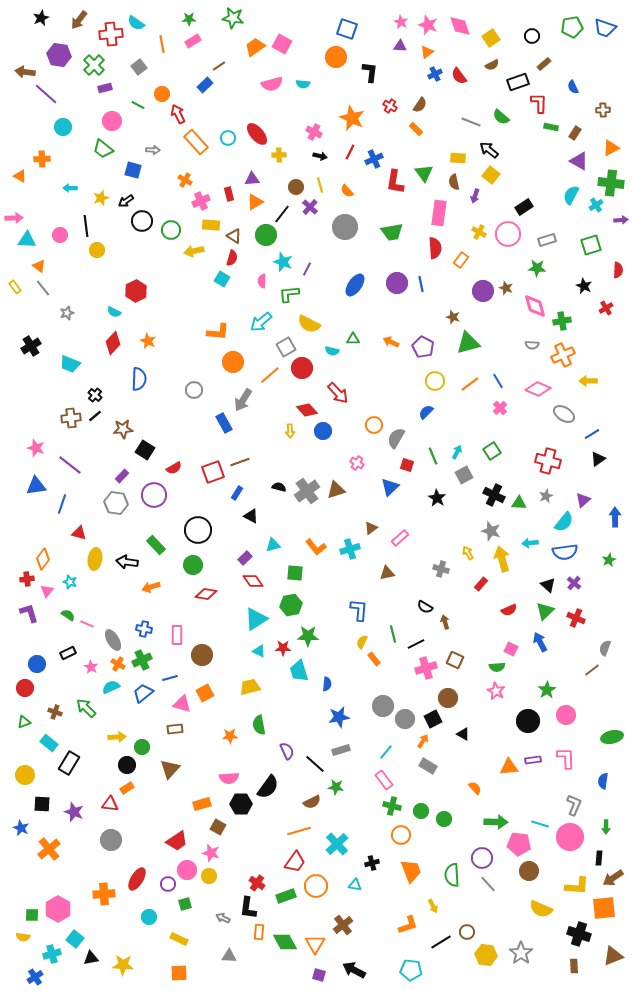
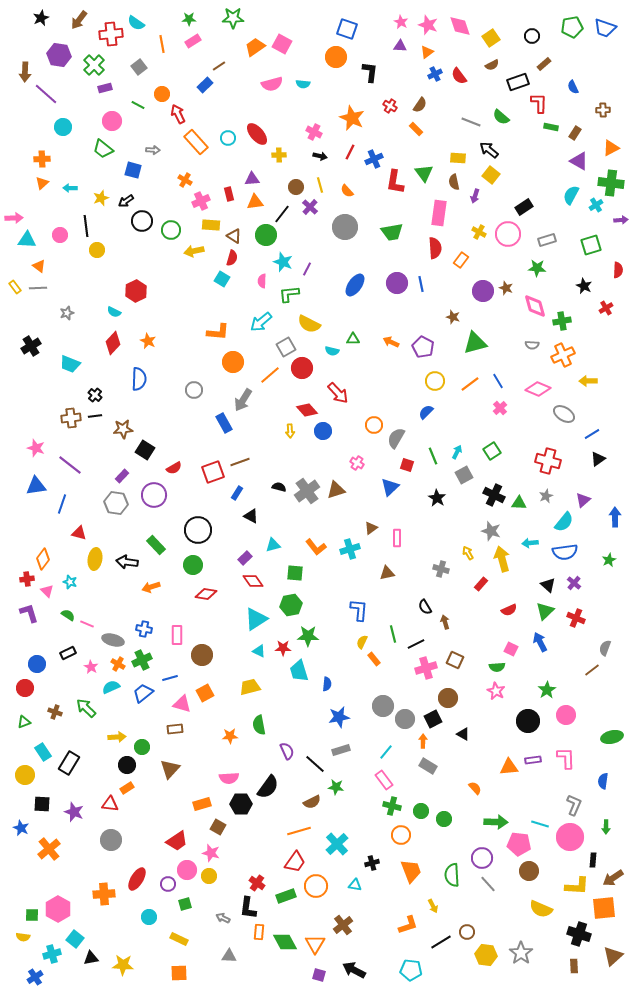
green star at (233, 18): rotated 10 degrees counterclockwise
brown arrow at (25, 72): rotated 96 degrees counterclockwise
orange triangle at (20, 176): moved 22 px right, 7 px down; rotated 48 degrees clockwise
orange triangle at (255, 202): rotated 24 degrees clockwise
gray line at (43, 288): moved 5 px left; rotated 54 degrees counterclockwise
green triangle at (468, 343): moved 7 px right
black line at (95, 416): rotated 32 degrees clockwise
pink rectangle at (400, 538): moved 3 px left; rotated 48 degrees counterclockwise
pink triangle at (47, 591): rotated 24 degrees counterclockwise
black semicircle at (425, 607): rotated 28 degrees clockwise
gray ellipse at (113, 640): rotated 45 degrees counterclockwise
orange arrow at (423, 741): rotated 32 degrees counterclockwise
cyan rectangle at (49, 743): moved 6 px left, 9 px down; rotated 18 degrees clockwise
black rectangle at (599, 858): moved 6 px left, 2 px down
brown triangle at (613, 956): rotated 20 degrees counterclockwise
